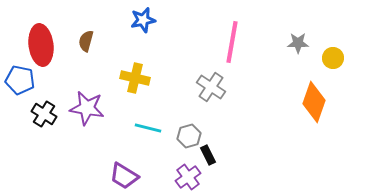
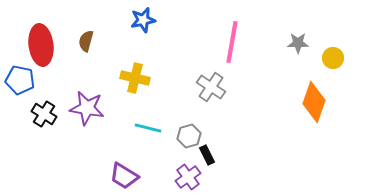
black rectangle: moved 1 px left
